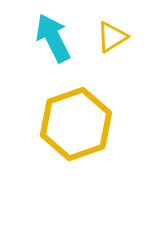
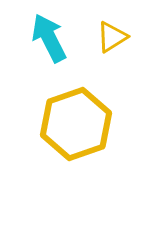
cyan arrow: moved 4 px left
